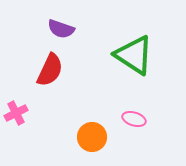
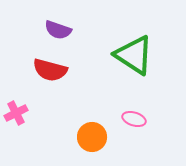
purple semicircle: moved 3 px left, 1 px down
red semicircle: rotated 80 degrees clockwise
